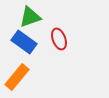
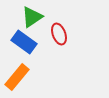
green triangle: moved 2 px right; rotated 15 degrees counterclockwise
red ellipse: moved 5 px up
